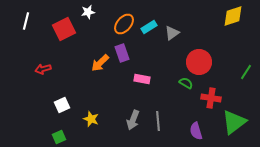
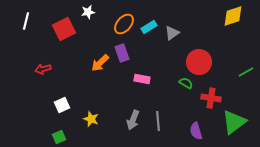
green line: rotated 28 degrees clockwise
